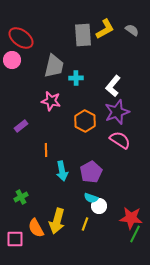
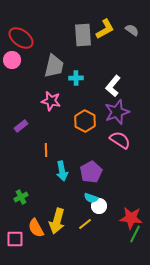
yellow line: rotated 32 degrees clockwise
